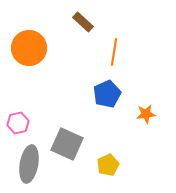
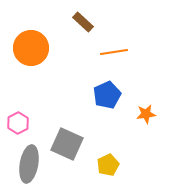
orange circle: moved 2 px right
orange line: rotated 72 degrees clockwise
blue pentagon: moved 1 px down
pink hexagon: rotated 15 degrees counterclockwise
